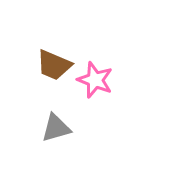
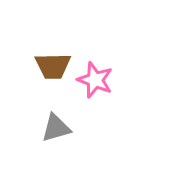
brown trapezoid: moved 1 px left, 1 px down; rotated 24 degrees counterclockwise
